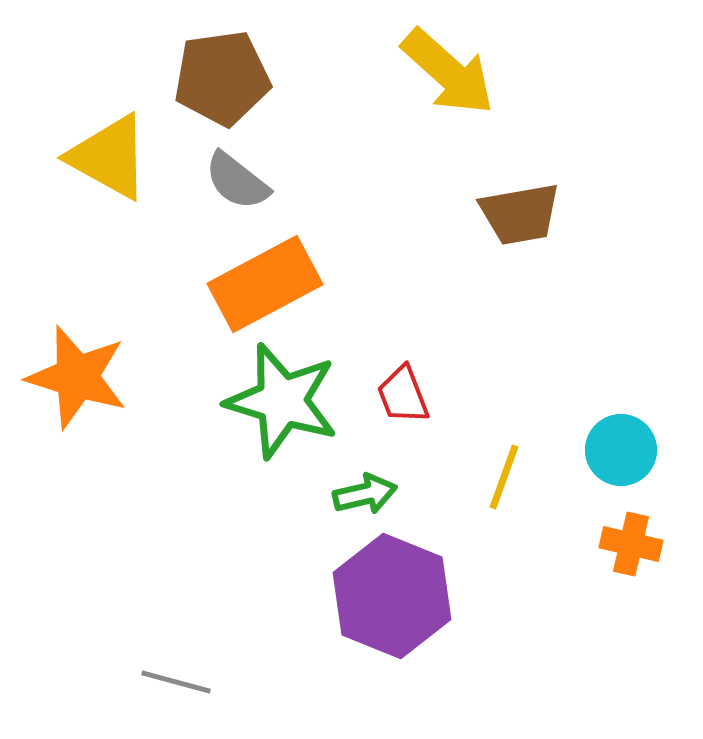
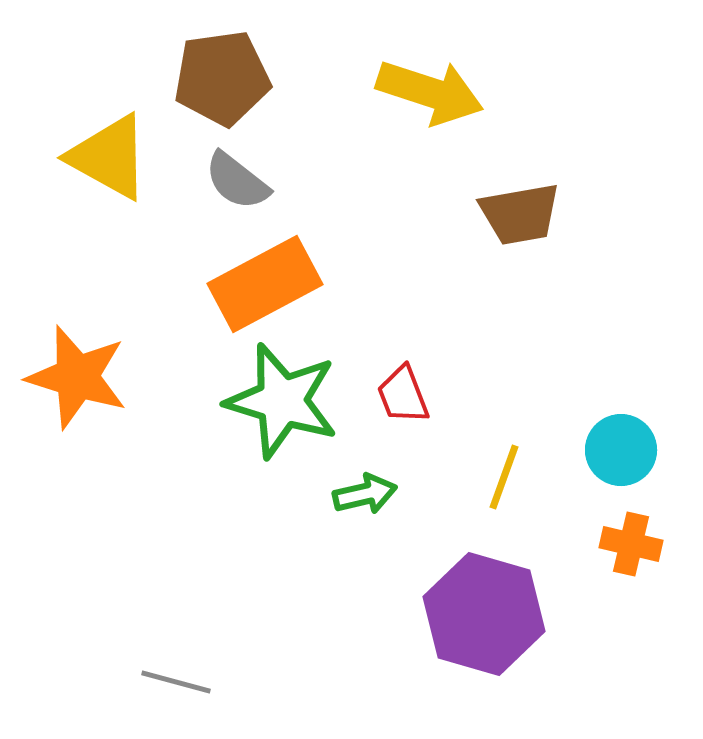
yellow arrow: moved 18 px left, 20 px down; rotated 24 degrees counterclockwise
purple hexagon: moved 92 px right, 18 px down; rotated 6 degrees counterclockwise
